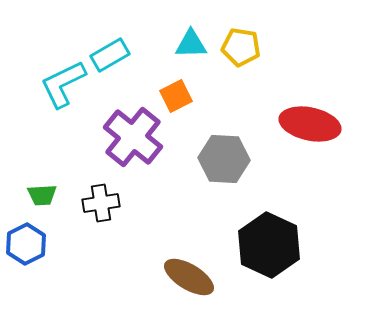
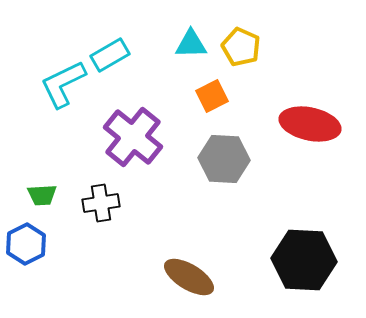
yellow pentagon: rotated 15 degrees clockwise
orange square: moved 36 px right
black hexagon: moved 35 px right, 15 px down; rotated 22 degrees counterclockwise
